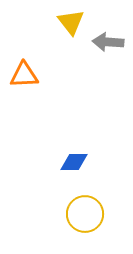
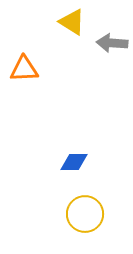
yellow triangle: moved 1 px right; rotated 20 degrees counterclockwise
gray arrow: moved 4 px right, 1 px down
orange triangle: moved 6 px up
